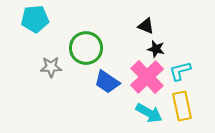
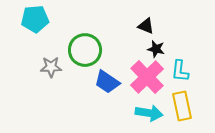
green circle: moved 1 px left, 2 px down
cyan L-shape: rotated 70 degrees counterclockwise
cyan arrow: rotated 20 degrees counterclockwise
